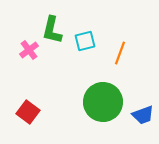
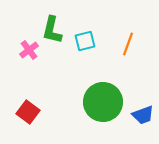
orange line: moved 8 px right, 9 px up
